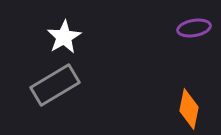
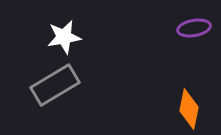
white star: rotated 20 degrees clockwise
